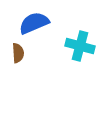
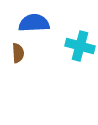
blue semicircle: rotated 20 degrees clockwise
